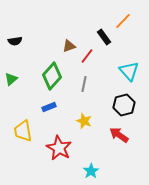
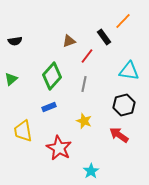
brown triangle: moved 5 px up
cyan triangle: rotated 40 degrees counterclockwise
